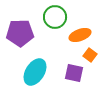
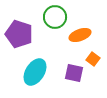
purple pentagon: moved 1 px left, 1 px down; rotated 20 degrees clockwise
orange square: moved 3 px right, 4 px down
